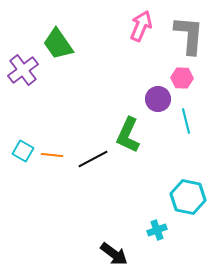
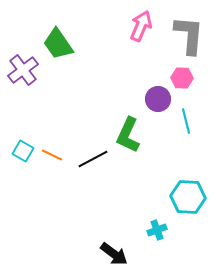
orange line: rotated 20 degrees clockwise
cyan hexagon: rotated 8 degrees counterclockwise
